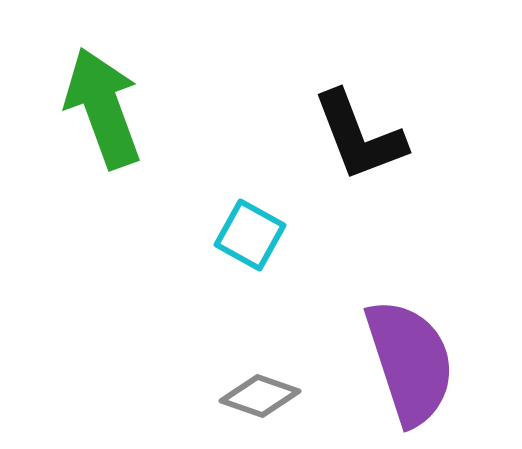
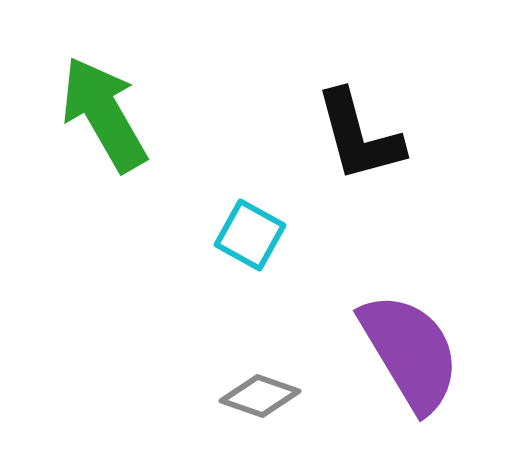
green arrow: moved 1 px right, 6 px down; rotated 10 degrees counterclockwise
black L-shape: rotated 6 degrees clockwise
purple semicircle: moved 10 px up; rotated 13 degrees counterclockwise
